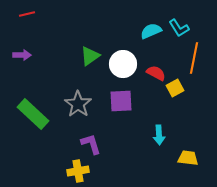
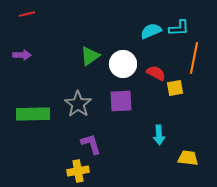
cyan L-shape: rotated 60 degrees counterclockwise
yellow square: rotated 18 degrees clockwise
green rectangle: rotated 44 degrees counterclockwise
